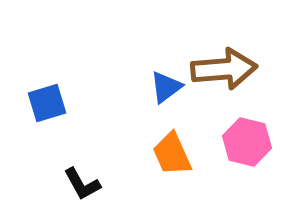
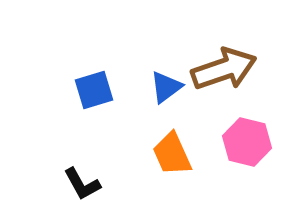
brown arrow: rotated 14 degrees counterclockwise
blue square: moved 47 px right, 13 px up
